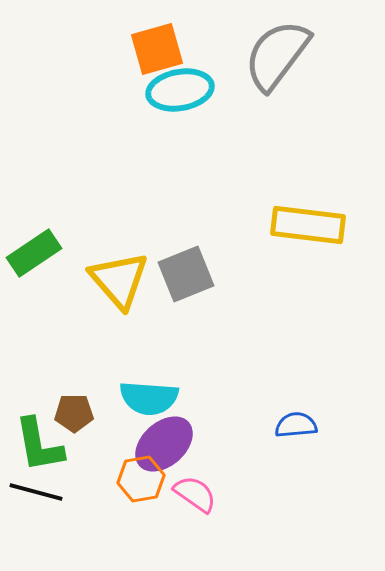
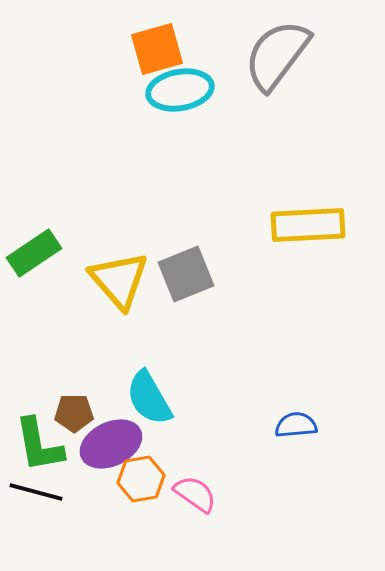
yellow rectangle: rotated 10 degrees counterclockwise
cyan semicircle: rotated 56 degrees clockwise
purple ellipse: moved 53 px left; rotated 16 degrees clockwise
